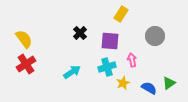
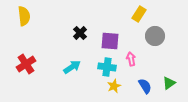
yellow rectangle: moved 18 px right
yellow semicircle: moved 23 px up; rotated 30 degrees clockwise
pink arrow: moved 1 px left, 1 px up
cyan cross: rotated 24 degrees clockwise
cyan arrow: moved 5 px up
yellow star: moved 9 px left, 3 px down
blue semicircle: moved 4 px left, 2 px up; rotated 28 degrees clockwise
